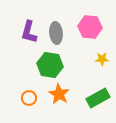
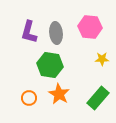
green rectangle: rotated 20 degrees counterclockwise
